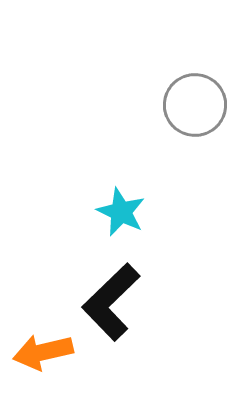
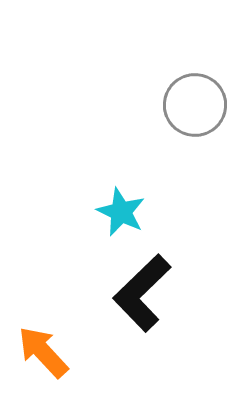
black L-shape: moved 31 px right, 9 px up
orange arrow: rotated 60 degrees clockwise
